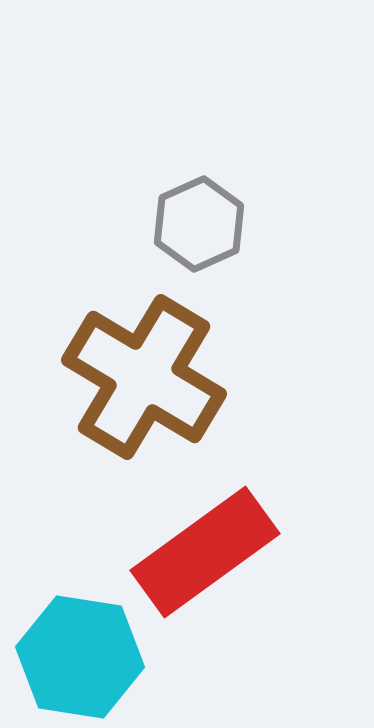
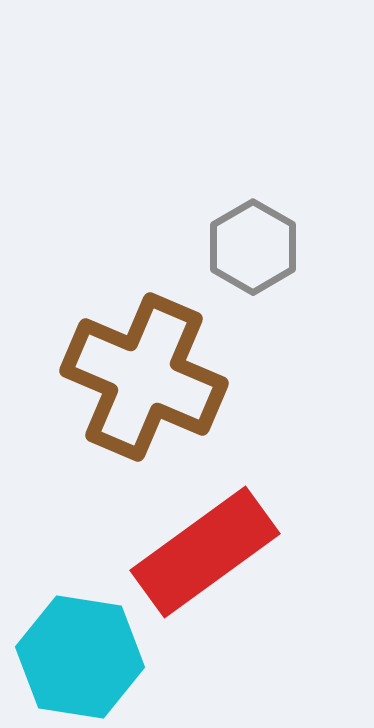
gray hexagon: moved 54 px right, 23 px down; rotated 6 degrees counterclockwise
brown cross: rotated 8 degrees counterclockwise
